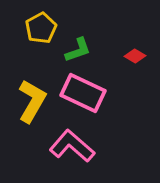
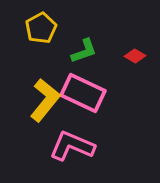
green L-shape: moved 6 px right, 1 px down
yellow L-shape: moved 13 px right, 1 px up; rotated 9 degrees clockwise
pink L-shape: rotated 18 degrees counterclockwise
